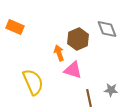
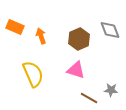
gray diamond: moved 3 px right, 1 px down
brown hexagon: moved 1 px right
orange arrow: moved 18 px left, 17 px up
pink triangle: moved 3 px right
yellow semicircle: moved 8 px up
brown line: rotated 48 degrees counterclockwise
